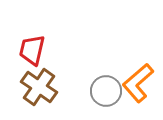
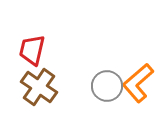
gray circle: moved 1 px right, 5 px up
